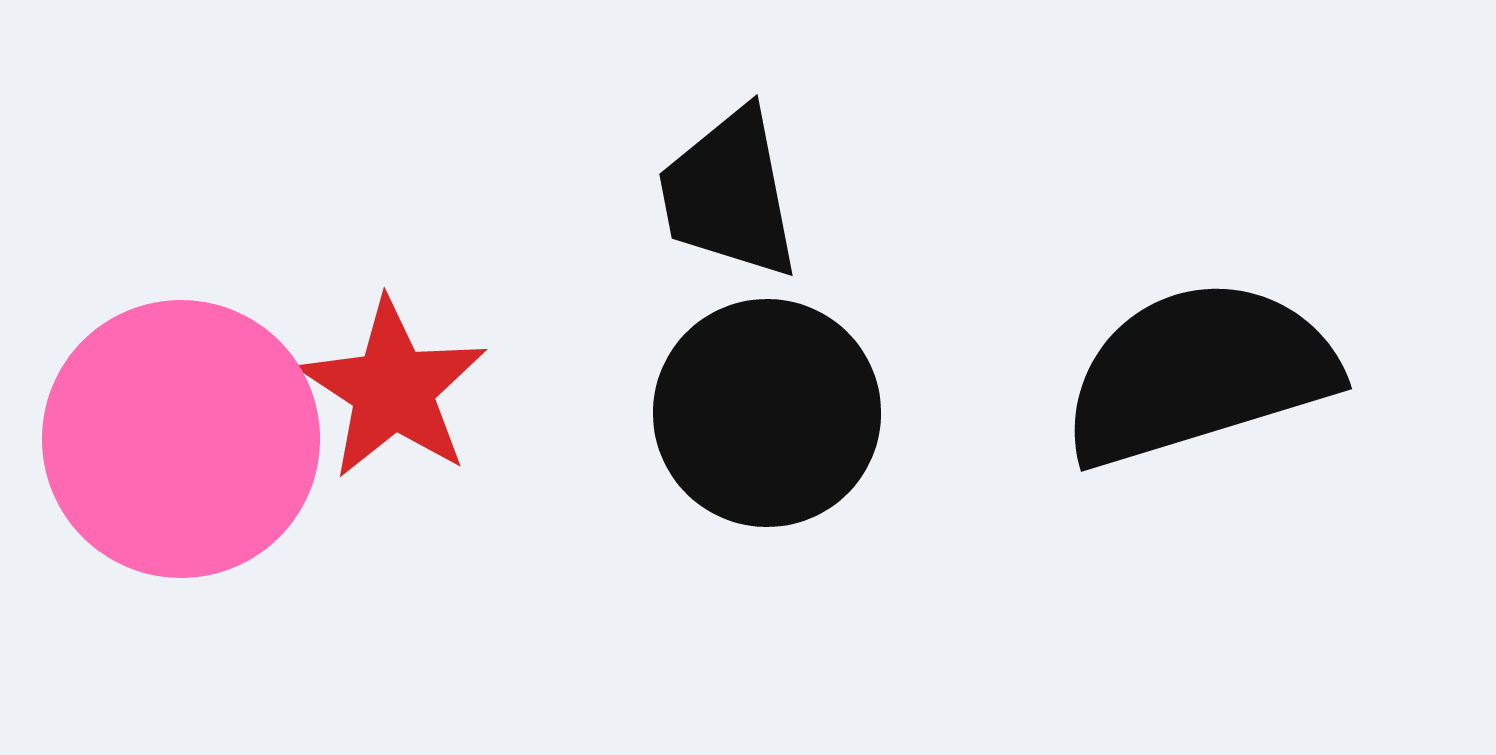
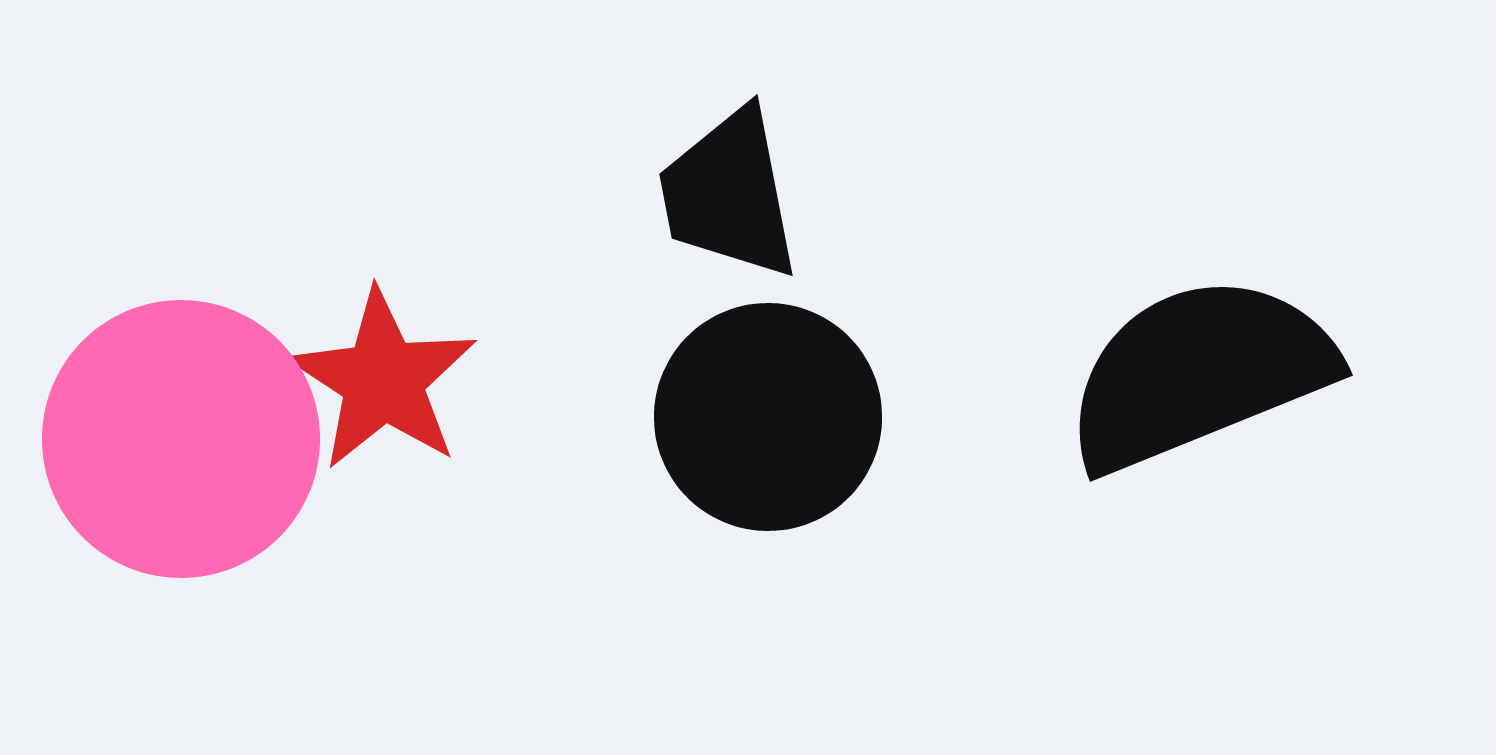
black semicircle: rotated 5 degrees counterclockwise
red star: moved 10 px left, 9 px up
black circle: moved 1 px right, 4 px down
